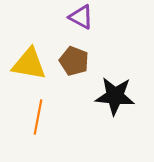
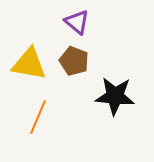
purple triangle: moved 4 px left, 5 px down; rotated 12 degrees clockwise
orange line: rotated 12 degrees clockwise
